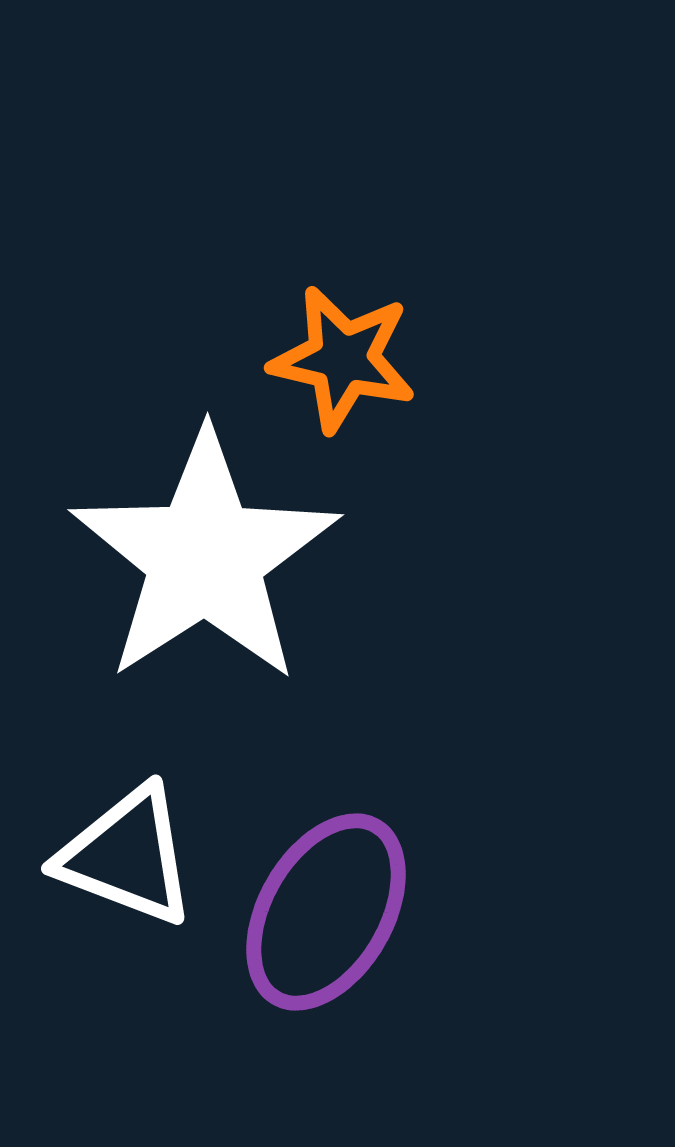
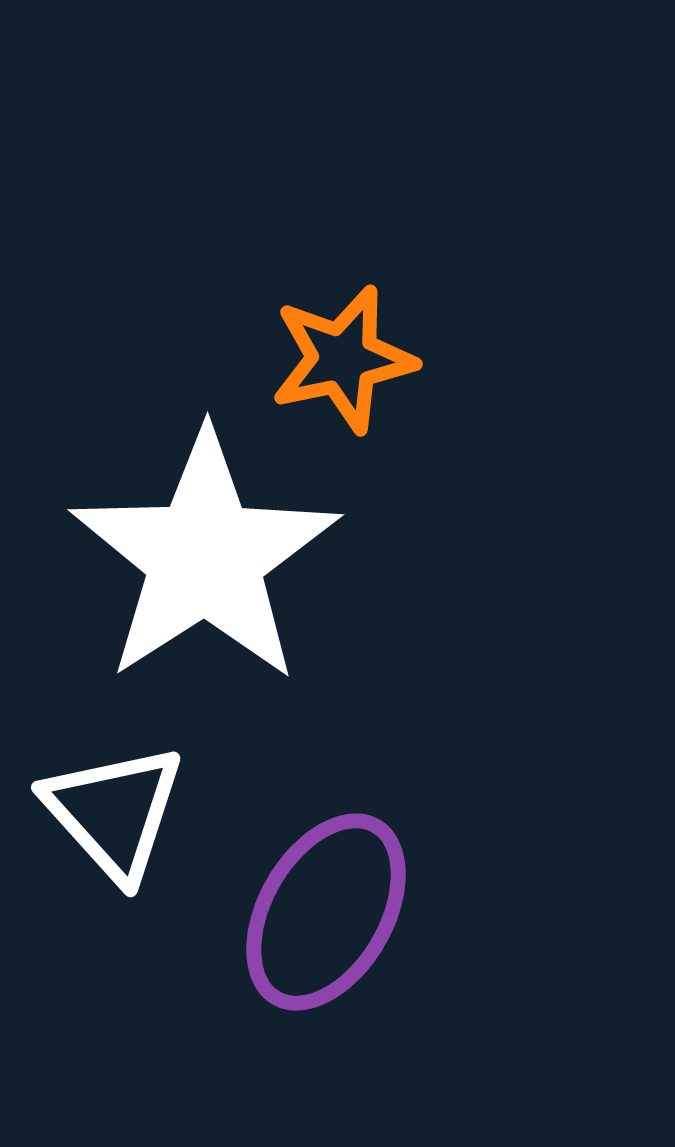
orange star: rotated 25 degrees counterclockwise
white triangle: moved 13 px left, 44 px up; rotated 27 degrees clockwise
